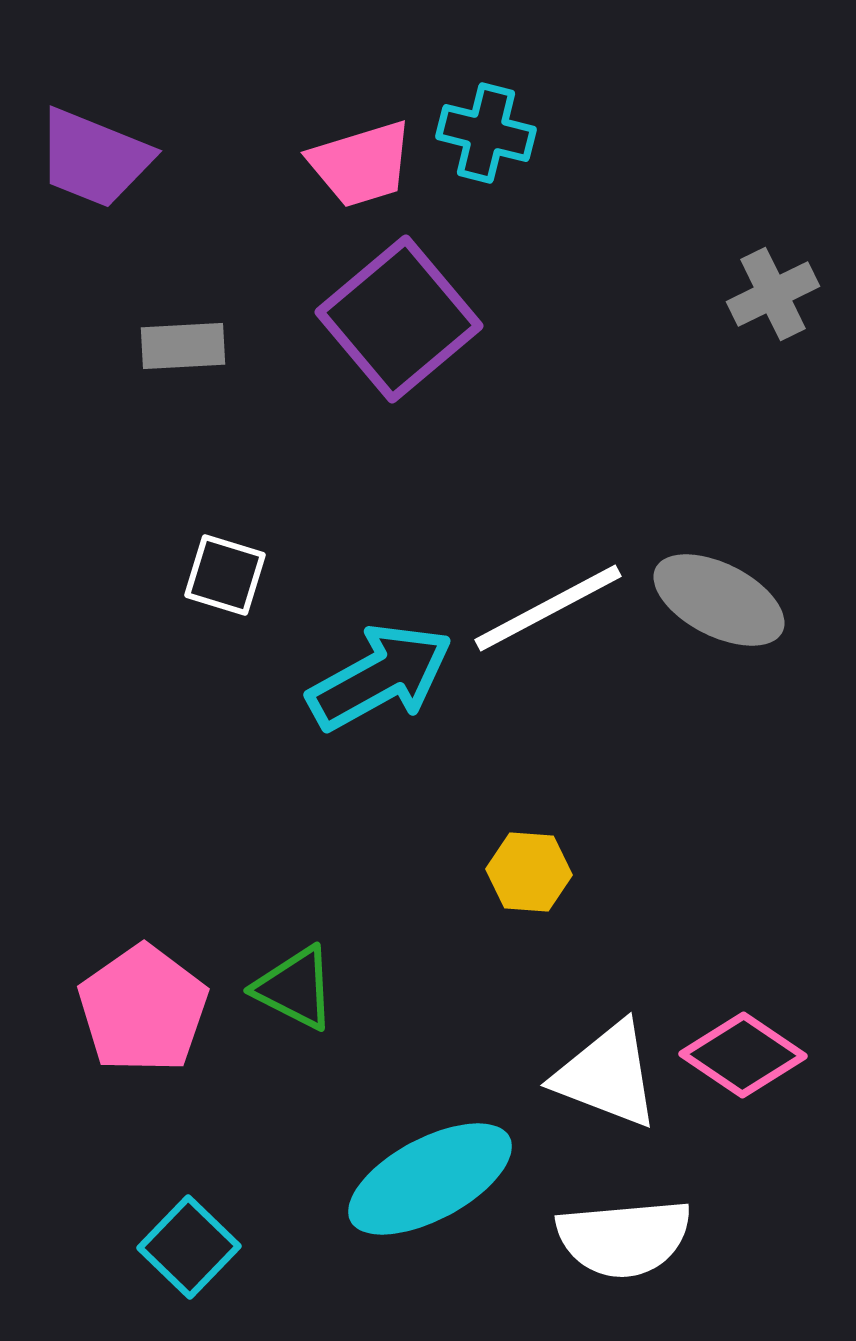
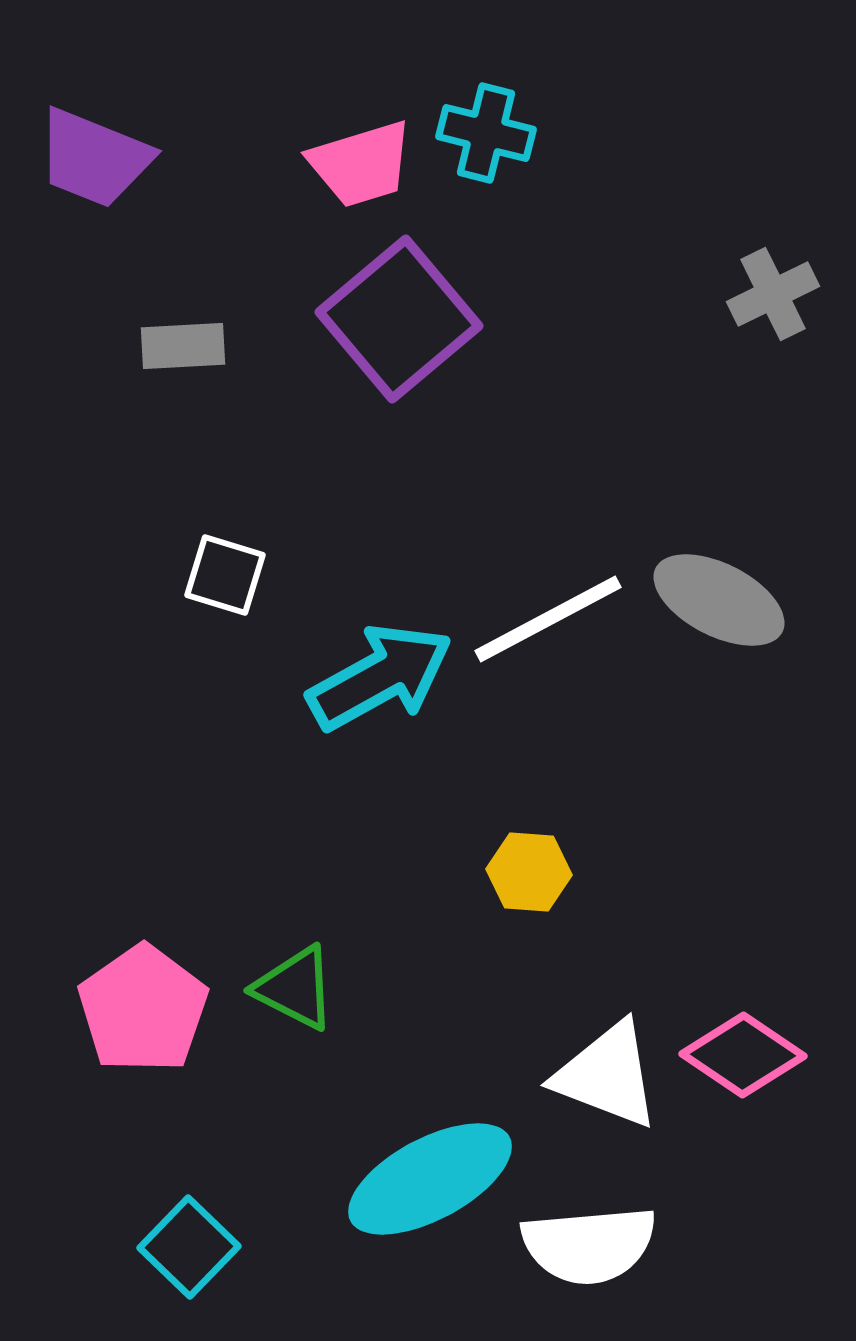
white line: moved 11 px down
white semicircle: moved 35 px left, 7 px down
